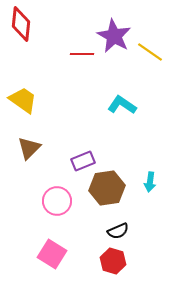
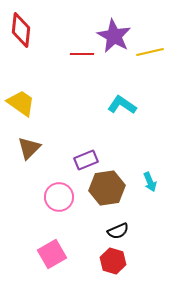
red diamond: moved 6 px down
yellow line: rotated 48 degrees counterclockwise
yellow trapezoid: moved 2 px left, 3 px down
purple rectangle: moved 3 px right, 1 px up
cyan arrow: rotated 30 degrees counterclockwise
pink circle: moved 2 px right, 4 px up
pink square: rotated 28 degrees clockwise
